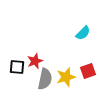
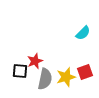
black square: moved 3 px right, 4 px down
red square: moved 3 px left, 1 px down
